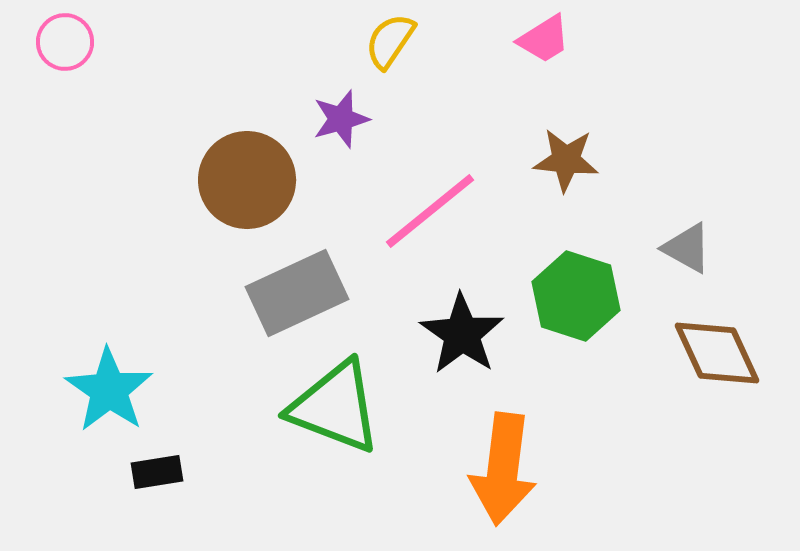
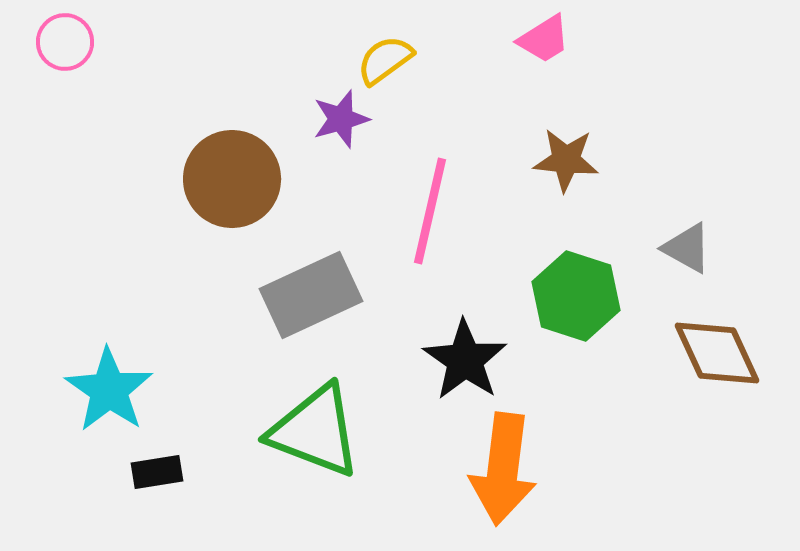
yellow semicircle: moved 5 px left, 19 px down; rotated 20 degrees clockwise
brown circle: moved 15 px left, 1 px up
pink line: rotated 38 degrees counterclockwise
gray rectangle: moved 14 px right, 2 px down
black star: moved 3 px right, 26 px down
green triangle: moved 20 px left, 24 px down
